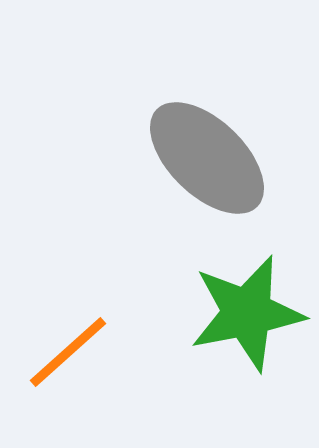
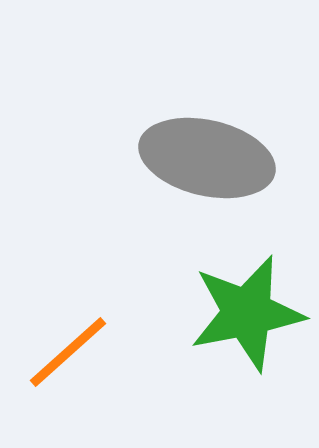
gray ellipse: rotated 31 degrees counterclockwise
